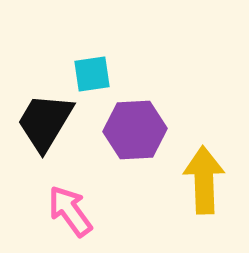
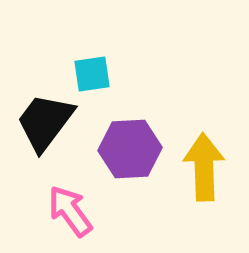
black trapezoid: rotated 6 degrees clockwise
purple hexagon: moved 5 px left, 19 px down
yellow arrow: moved 13 px up
